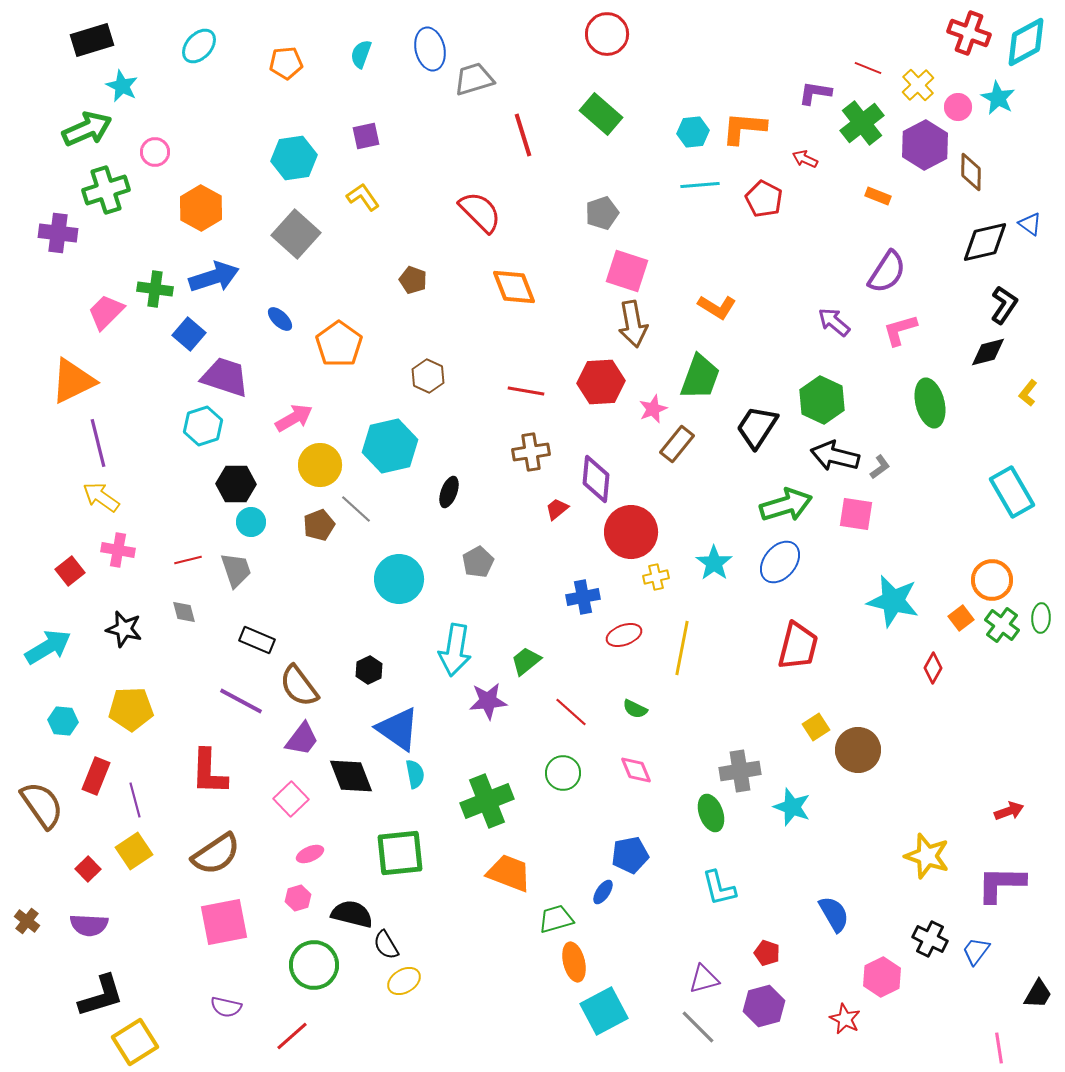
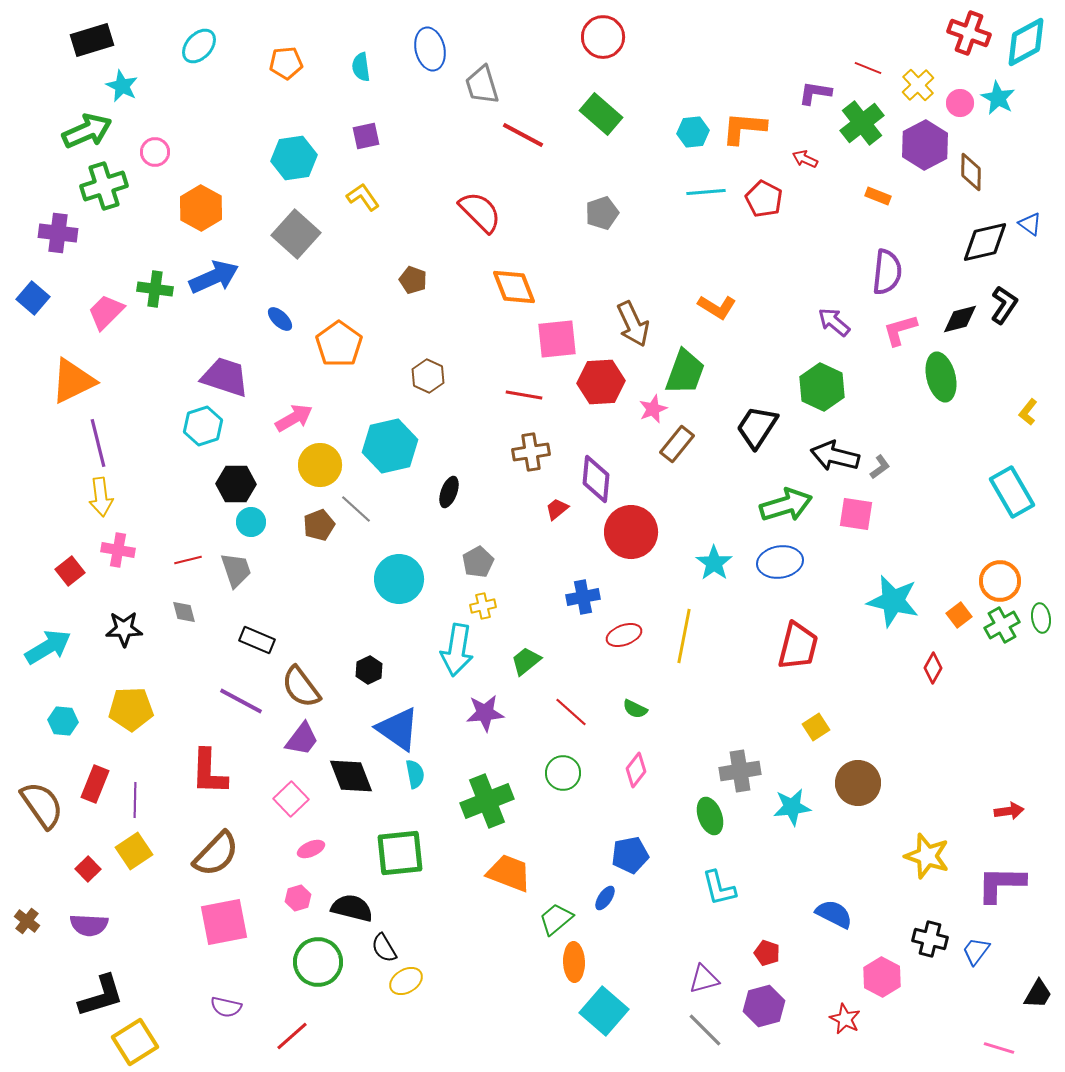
red circle at (607, 34): moved 4 px left, 3 px down
cyan semicircle at (361, 54): moved 13 px down; rotated 28 degrees counterclockwise
gray trapezoid at (474, 79): moved 8 px right, 6 px down; rotated 90 degrees counterclockwise
pink circle at (958, 107): moved 2 px right, 4 px up
green arrow at (87, 129): moved 2 px down
red line at (523, 135): rotated 45 degrees counterclockwise
cyan line at (700, 185): moved 6 px right, 7 px down
green cross at (106, 190): moved 2 px left, 4 px up
pink square at (627, 271): moved 70 px left, 68 px down; rotated 24 degrees counterclockwise
purple semicircle at (887, 272): rotated 27 degrees counterclockwise
blue arrow at (214, 277): rotated 6 degrees counterclockwise
brown arrow at (633, 324): rotated 15 degrees counterclockwise
blue square at (189, 334): moved 156 px left, 36 px up
black diamond at (988, 352): moved 28 px left, 33 px up
green trapezoid at (700, 377): moved 15 px left, 5 px up
red line at (526, 391): moved 2 px left, 4 px down
yellow L-shape at (1028, 393): moved 19 px down
green hexagon at (822, 400): moved 13 px up
green ellipse at (930, 403): moved 11 px right, 26 px up
yellow arrow at (101, 497): rotated 132 degrees counterclockwise
blue ellipse at (780, 562): rotated 42 degrees clockwise
yellow cross at (656, 577): moved 173 px left, 29 px down
orange circle at (992, 580): moved 8 px right, 1 px down
orange square at (961, 618): moved 2 px left, 3 px up
green ellipse at (1041, 618): rotated 12 degrees counterclockwise
green cross at (1002, 625): rotated 24 degrees clockwise
black star at (124, 629): rotated 15 degrees counterclockwise
yellow line at (682, 648): moved 2 px right, 12 px up
cyan arrow at (455, 650): moved 2 px right
brown semicircle at (299, 686): moved 2 px right, 1 px down
purple star at (488, 701): moved 3 px left, 12 px down
brown circle at (858, 750): moved 33 px down
pink diamond at (636, 770): rotated 60 degrees clockwise
red rectangle at (96, 776): moved 1 px left, 8 px down
purple line at (135, 800): rotated 16 degrees clockwise
cyan star at (792, 807): rotated 27 degrees counterclockwise
red arrow at (1009, 811): rotated 12 degrees clockwise
green ellipse at (711, 813): moved 1 px left, 3 px down
brown semicircle at (216, 854): rotated 12 degrees counterclockwise
pink ellipse at (310, 854): moved 1 px right, 5 px up
blue ellipse at (603, 892): moved 2 px right, 6 px down
black semicircle at (352, 914): moved 6 px up
blue semicircle at (834, 914): rotated 33 degrees counterclockwise
green trapezoid at (556, 919): rotated 24 degrees counterclockwise
black cross at (930, 939): rotated 12 degrees counterclockwise
black semicircle at (386, 945): moved 2 px left, 3 px down
orange ellipse at (574, 962): rotated 12 degrees clockwise
green circle at (314, 965): moved 4 px right, 3 px up
pink hexagon at (882, 977): rotated 6 degrees counterclockwise
yellow ellipse at (404, 981): moved 2 px right
cyan square at (604, 1011): rotated 21 degrees counterclockwise
gray line at (698, 1027): moved 7 px right, 3 px down
pink line at (999, 1048): rotated 64 degrees counterclockwise
